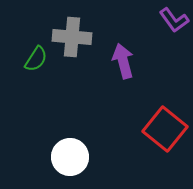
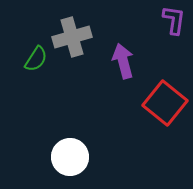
purple L-shape: rotated 136 degrees counterclockwise
gray cross: rotated 21 degrees counterclockwise
red square: moved 26 px up
